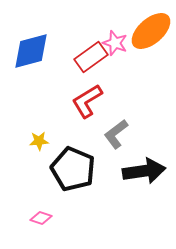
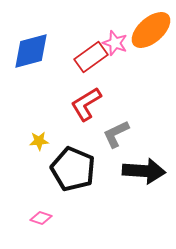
orange ellipse: moved 1 px up
red L-shape: moved 1 px left, 3 px down
gray L-shape: rotated 12 degrees clockwise
black arrow: rotated 12 degrees clockwise
